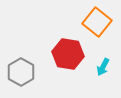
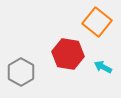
cyan arrow: rotated 90 degrees clockwise
